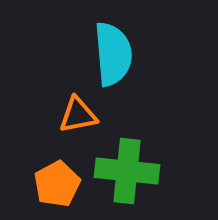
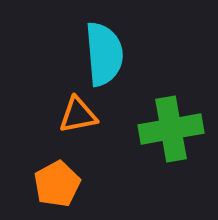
cyan semicircle: moved 9 px left
green cross: moved 44 px right, 42 px up; rotated 16 degrees counterclockwise
